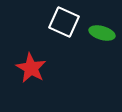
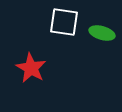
white square: rotated 16 degrees counterclockwise
